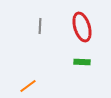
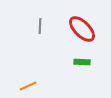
red ellipse: moved 2 px down; rotated 28 degrees counterclockwise
orange line: rotated 12 degrees clockwise
